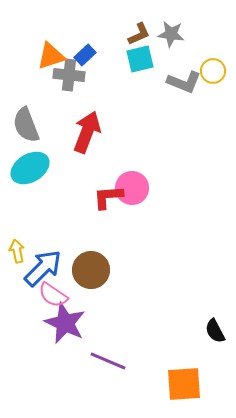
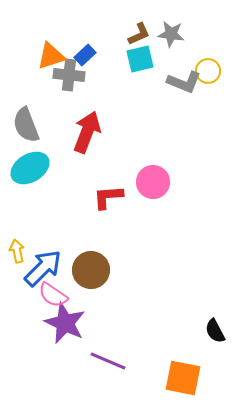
yellow circle: moved 5 px left
pink circle: moved 21 px right, 6 px up
orange square: moved 1 px left, 6 px up; rotated 15 degrees clockwise
